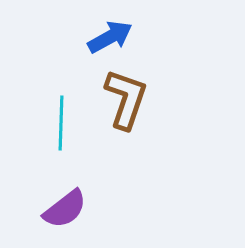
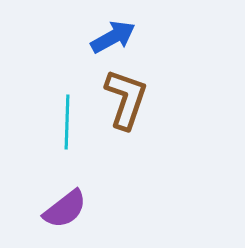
blue arrow: moved 3 px right
cyan line: moved 6 px right, 1 px up
